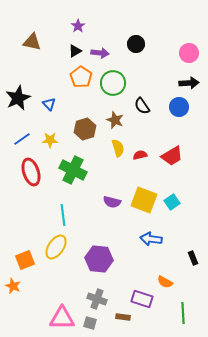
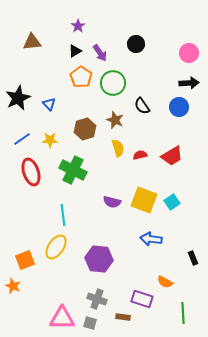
brown triangle: rotated 18 degrees counterclockwise
purple arrow: rotated 48 degrees clockwise
